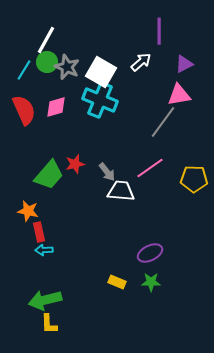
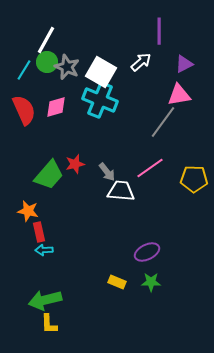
purple ellipse: moved 3 px left, 1 px up
